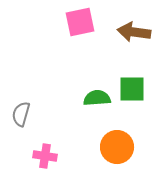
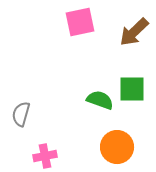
brown arrow: rotated 52 degrees counterclockwise
green semicircle: moved 3 px right, 2 px down; rotated 24 degrees clockwise
pink cross: rotated 20 degrees counterclockwise
